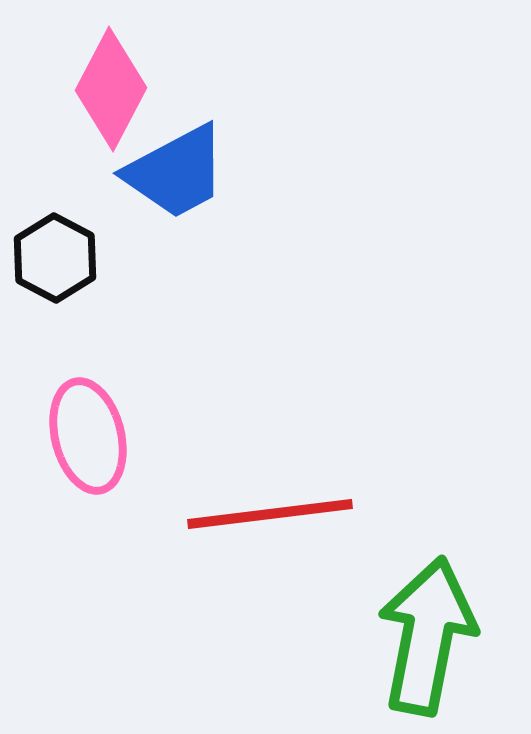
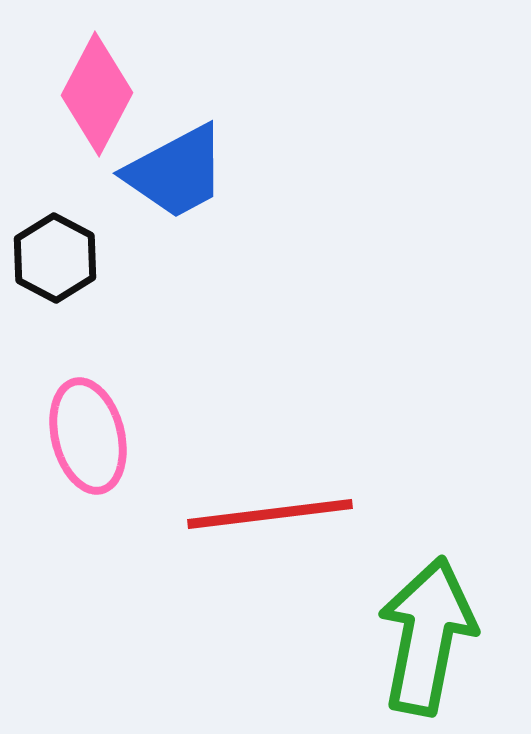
pink diamond: moved 14 px left, 5 px down
